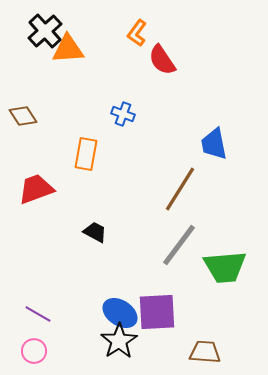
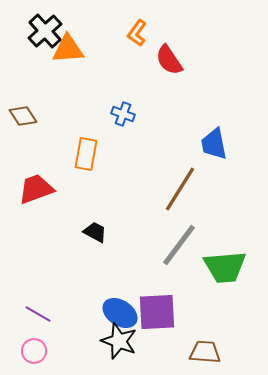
red semicircle: moved 7 px right
black star: rotated 18 degrees counterclockwise
